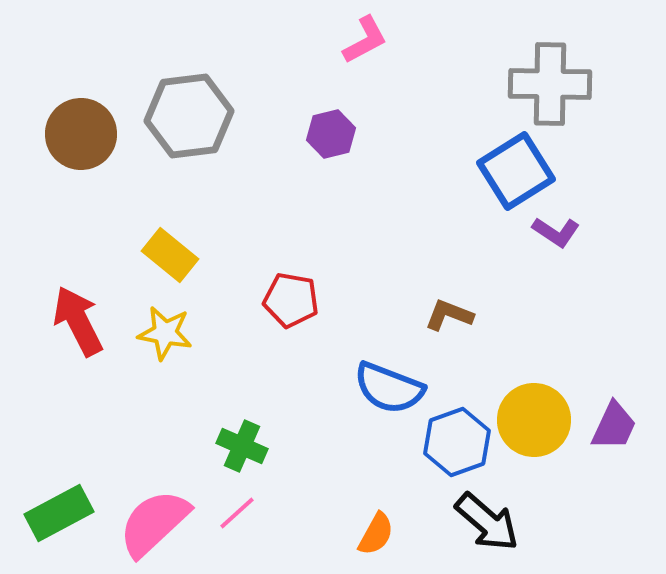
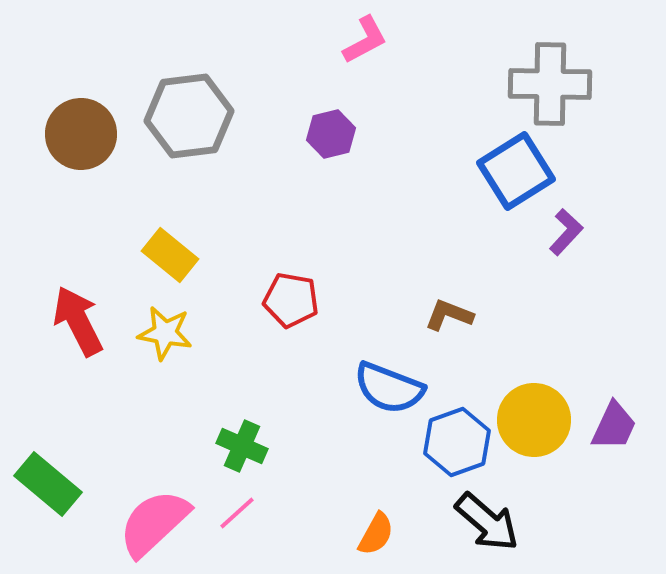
purple L-shape: moved 10 px right; rotated 81 degrees counterclockwise
green rectangle: moved 11 px left, 29 px up; rotated 68 degrees clockwise
